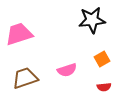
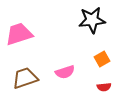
pink semicircle: moved 2 px left, 2 px down
